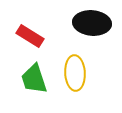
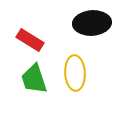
black ellipse: rotated 9 degrees counterclockwise
red rectangle: moved 4 px down
